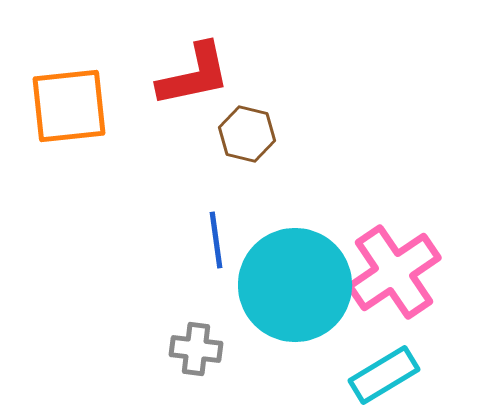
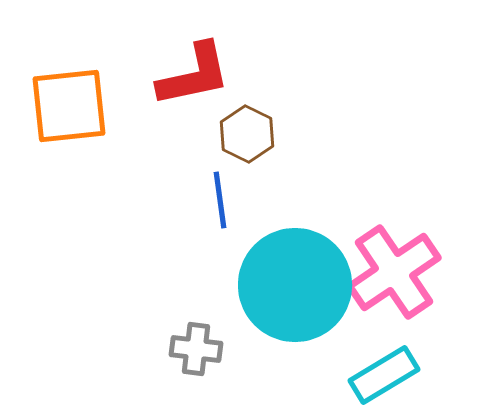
brown hexagon: rotated 12 degrees clockwise
blue line: moved 4 px right, 40 px up
